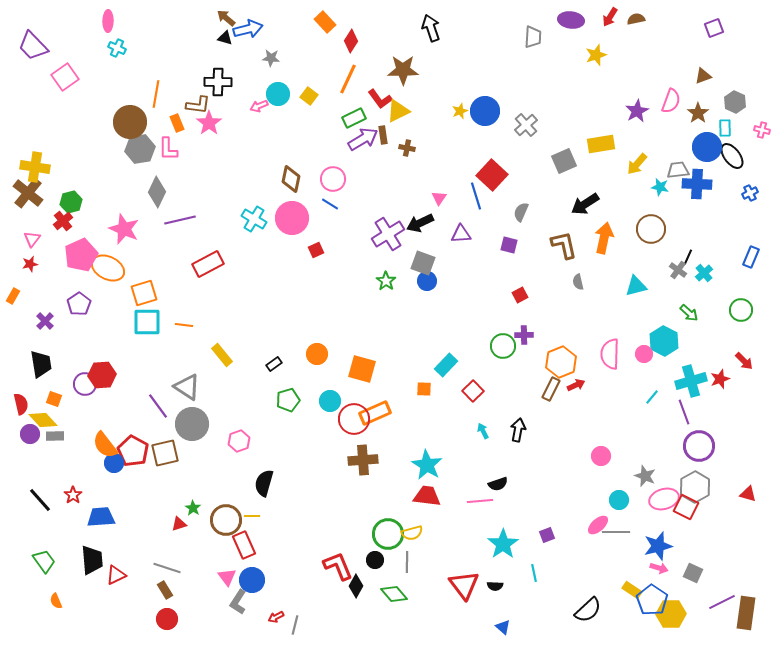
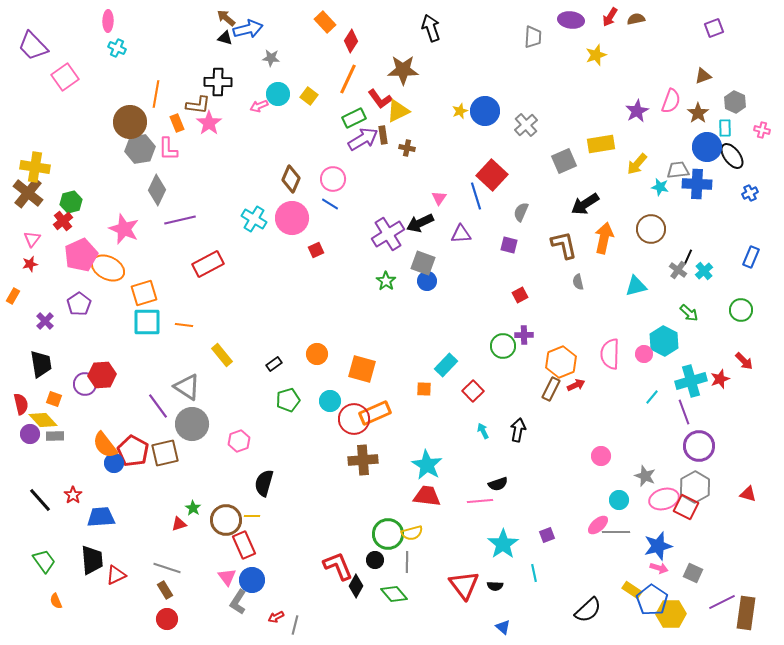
brown diamond at (291, 179): rotated 12 degrees clockwise
gray diamond at (157, 192): moved 2 px up
cyan cross at (704, 273): moved 2 px up
